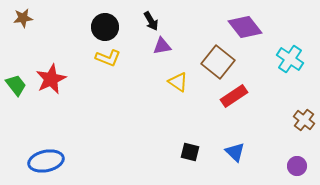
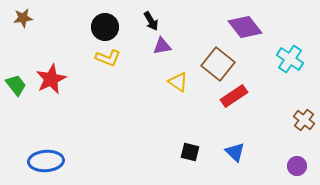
brown square: moved 2 px down
blue ellipse: rotated 8 degrees clockwise
